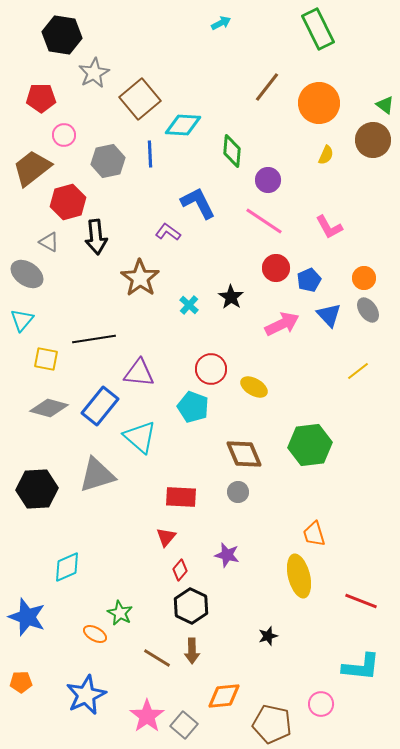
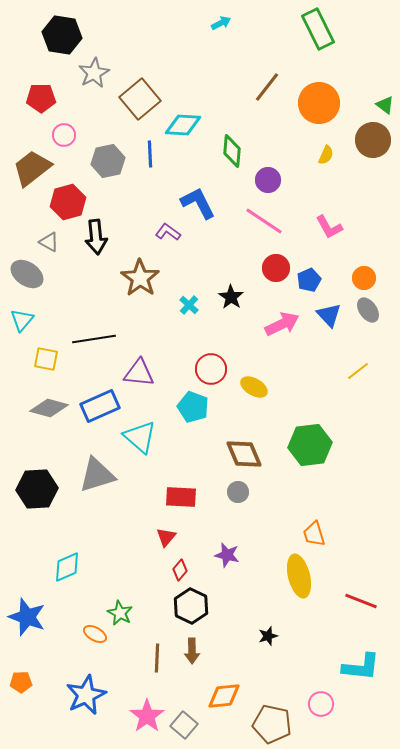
blue rectangle at (100, 406): rotated 27 degrees clockwise
brown line at (157, 658): rotated 60 degrees clockwise
